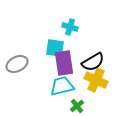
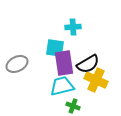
cyan cross: moved 3 px right; rotated 21 degrees counterclockwise
black semicircle: moved 5 px left, 2 px down
green cross: moved 4 px left; rotated 32 degrees counterclockwise
